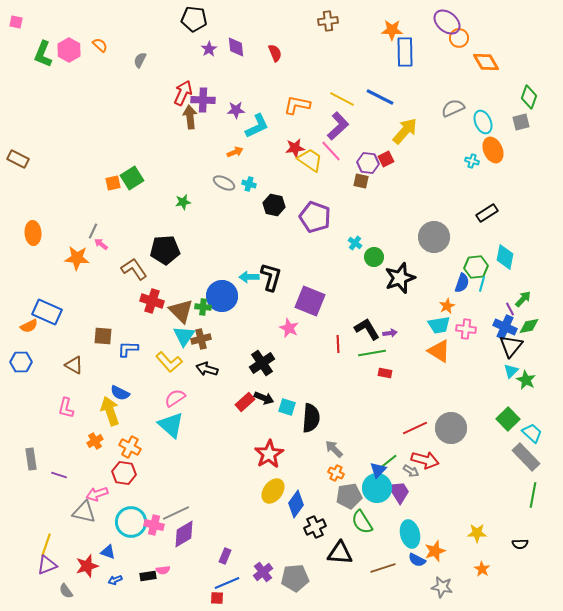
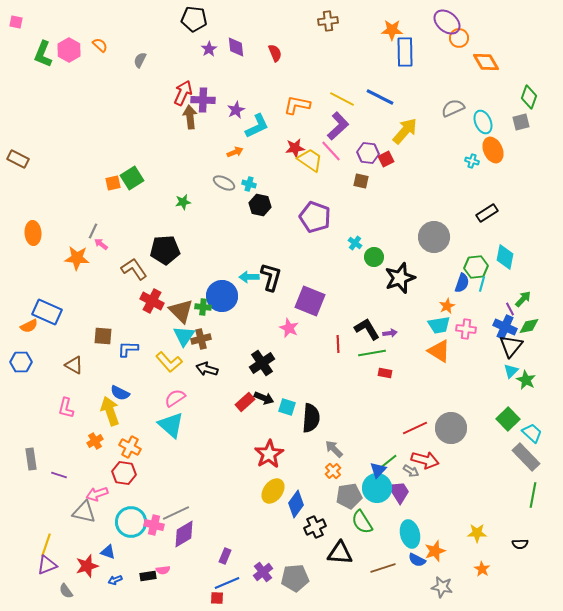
purple star at (236, 110): rotated 24 degrees counterclockwise
purple hexagon at (368, 163): moved 10 px up
black hexagon at (274, 205): moved 14 px left
red cross at (152, 301): rotated 10 degrees clockwise
orange cross at (336, 473): moved 3 px left, 2 px up; rotated 21 degrees clockwise
